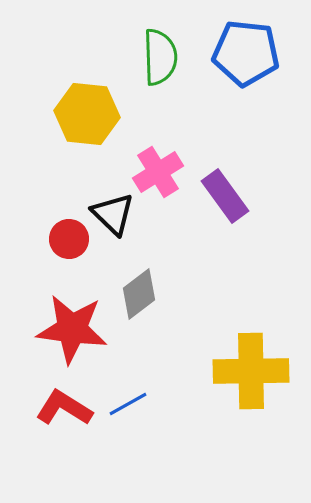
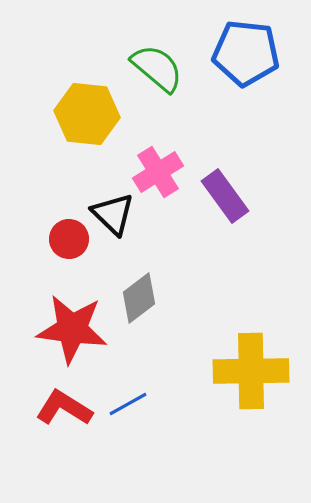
green semicircle: moved 3 px left, 11 px down; rotated 48 degrees counterclockwise
gray diamond: moved 4 px down
